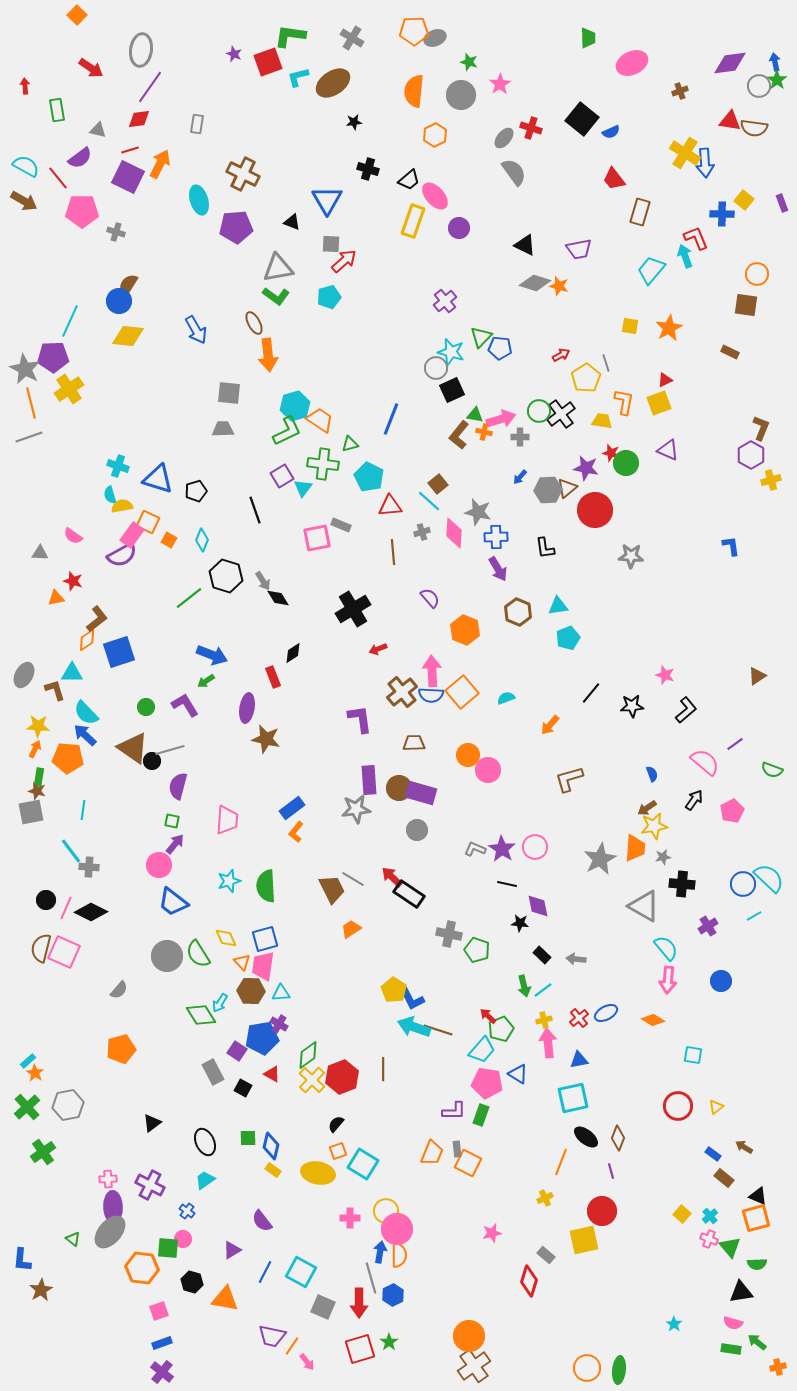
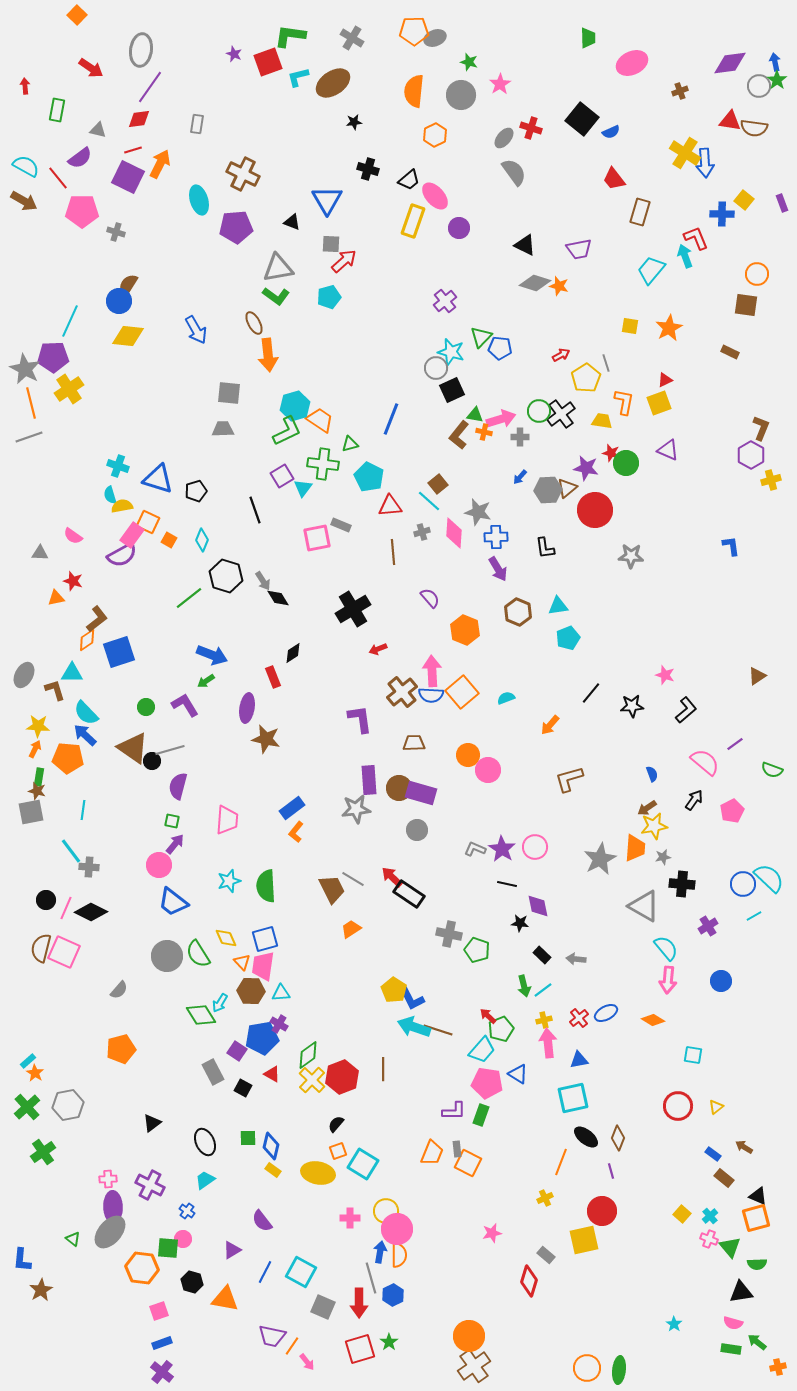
green rectangle at (57, 110): rotated 20 degrees clockwise
red line at (130, 150): moved 3 px right
